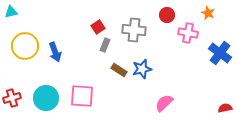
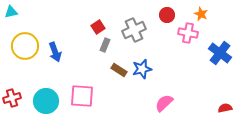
orange star: moved 7 px left, 1 px down
gray cross: rotated 30 degrees counterclockwise
cyan circle: moved 3 px down
